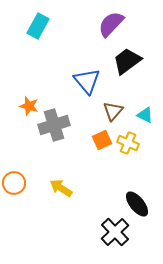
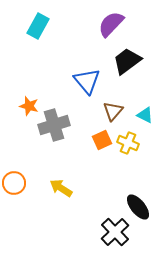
black ellipse: moved 1 px right, 3 px down
